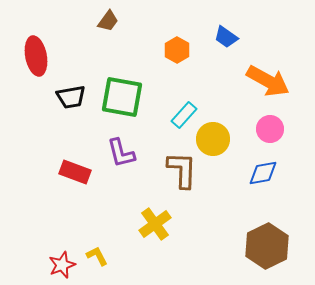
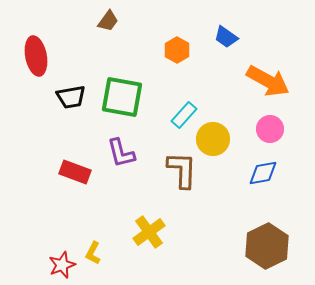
yellow cross: moved 6 px left, 8 px down
yellow L-shape: moved 4 px left, 3 px up; rotated 125 degrees counterclockwise
